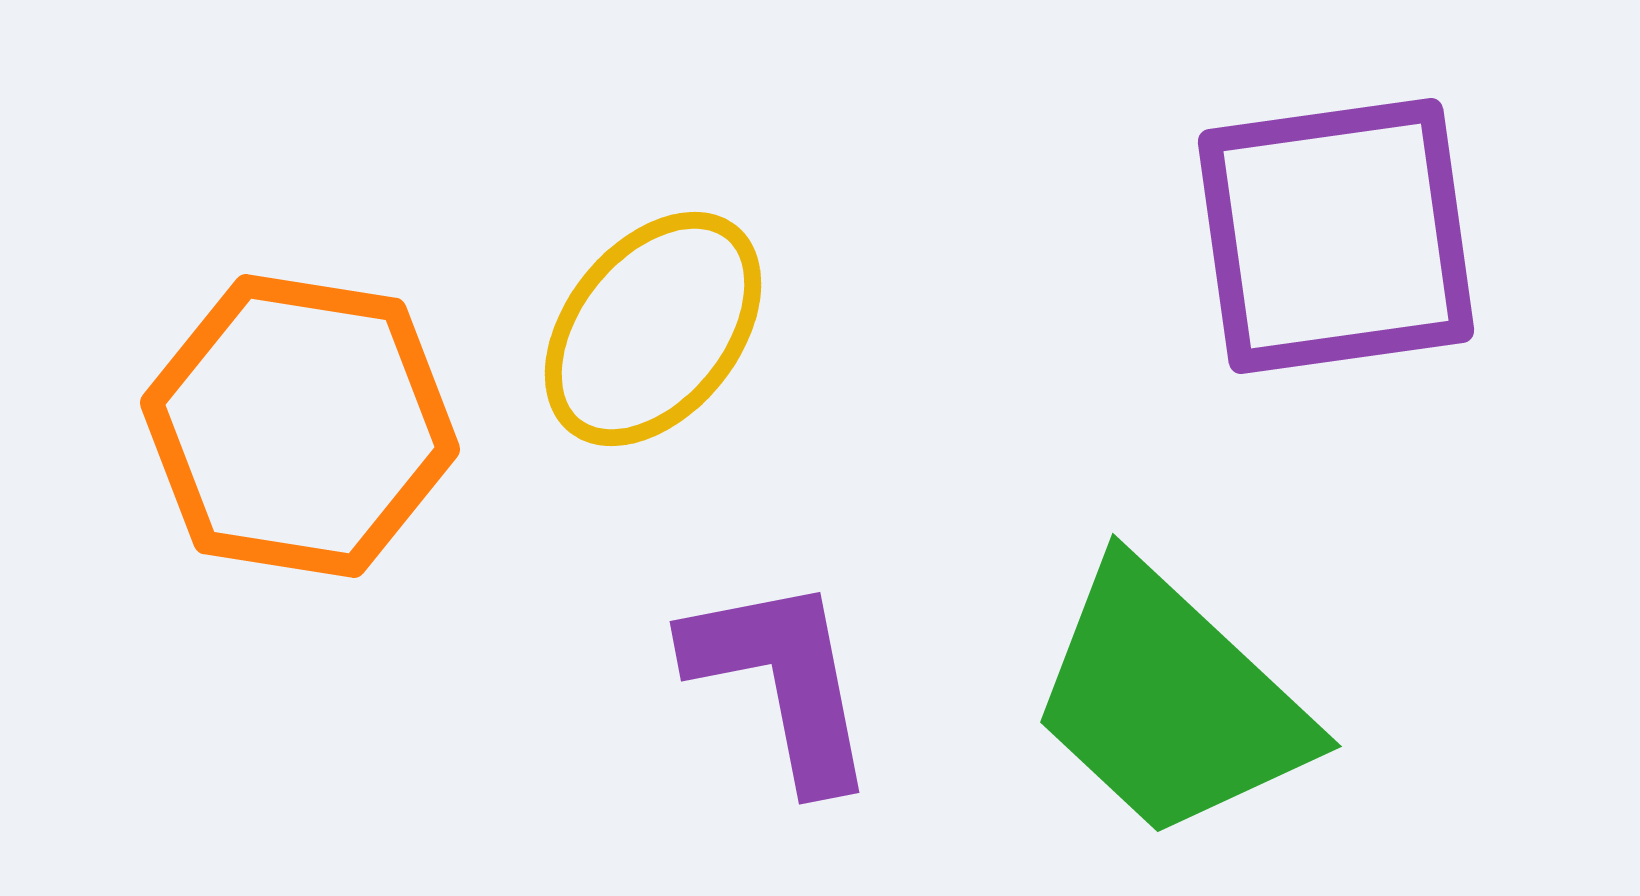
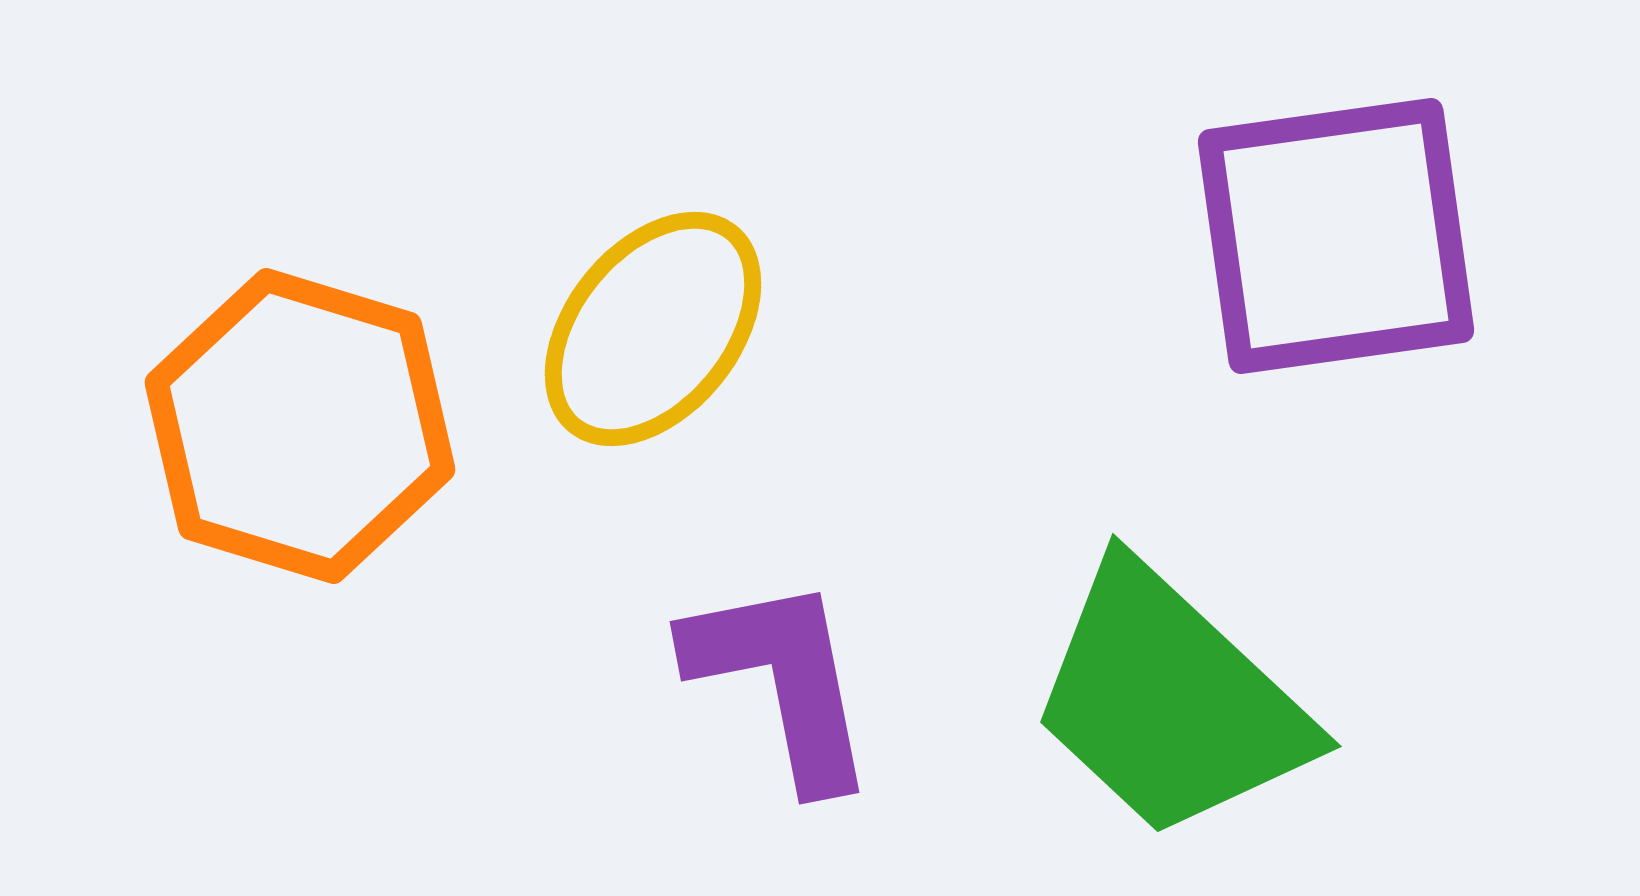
orange hexagon: rotated 8 degrees clockwise
